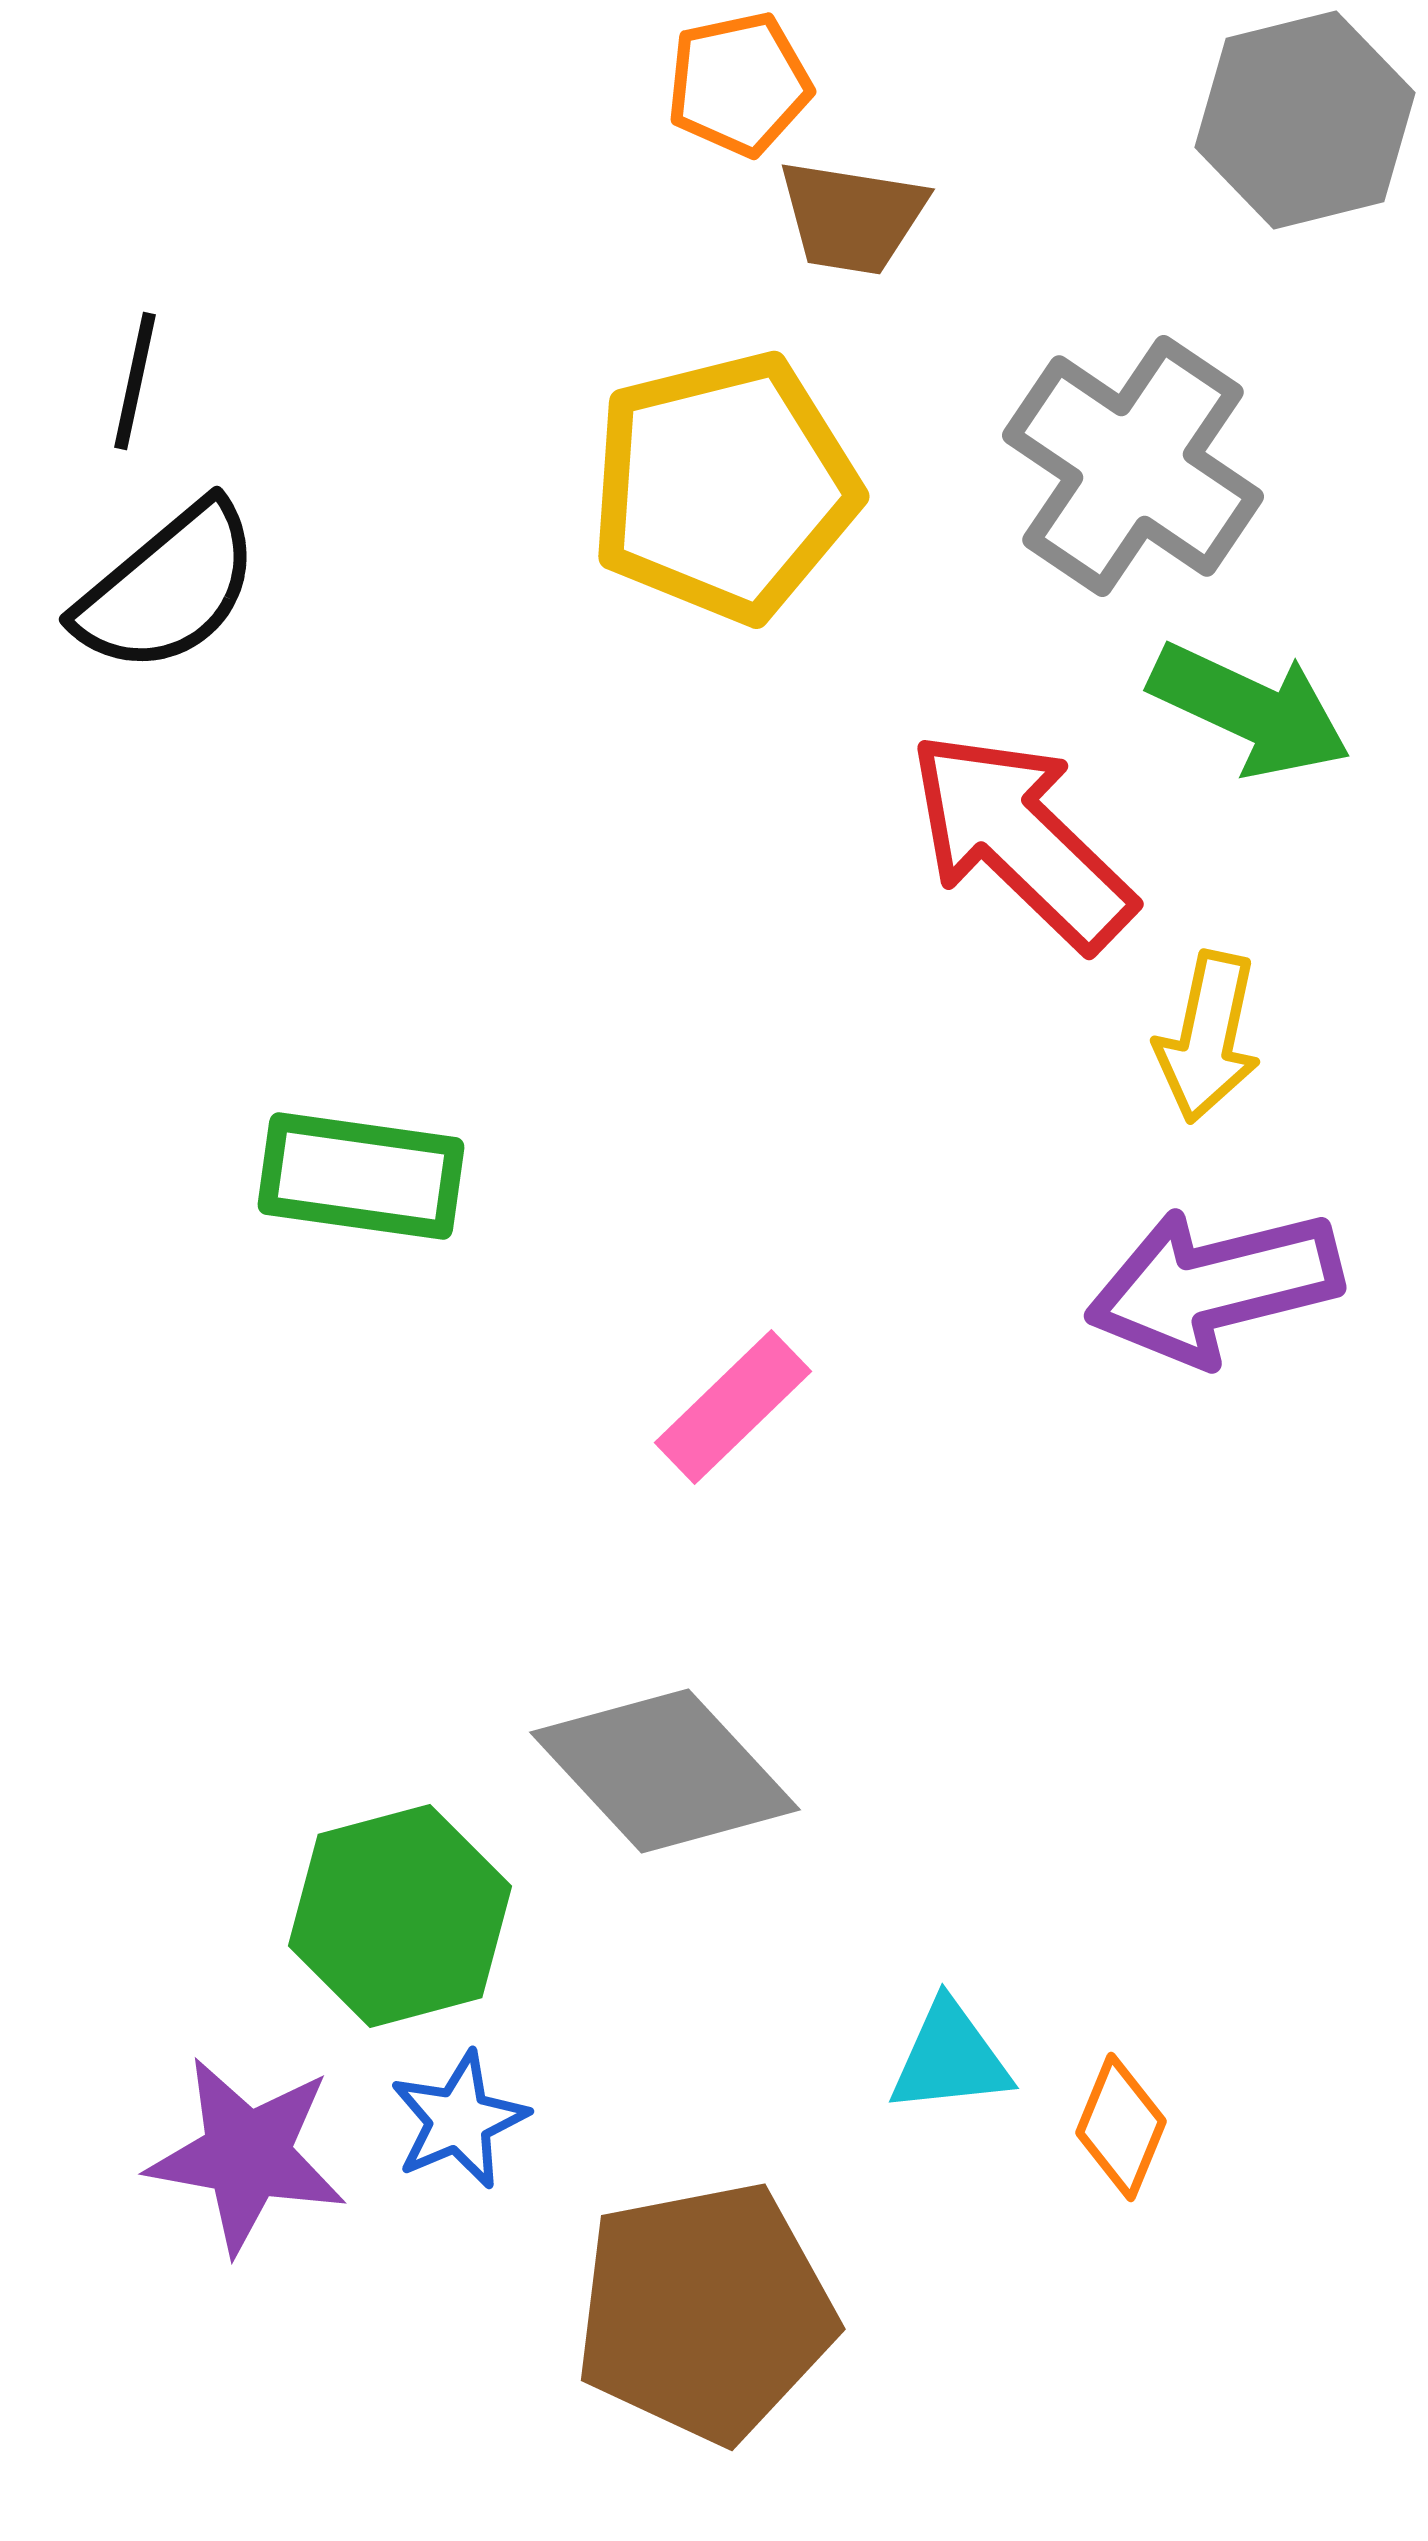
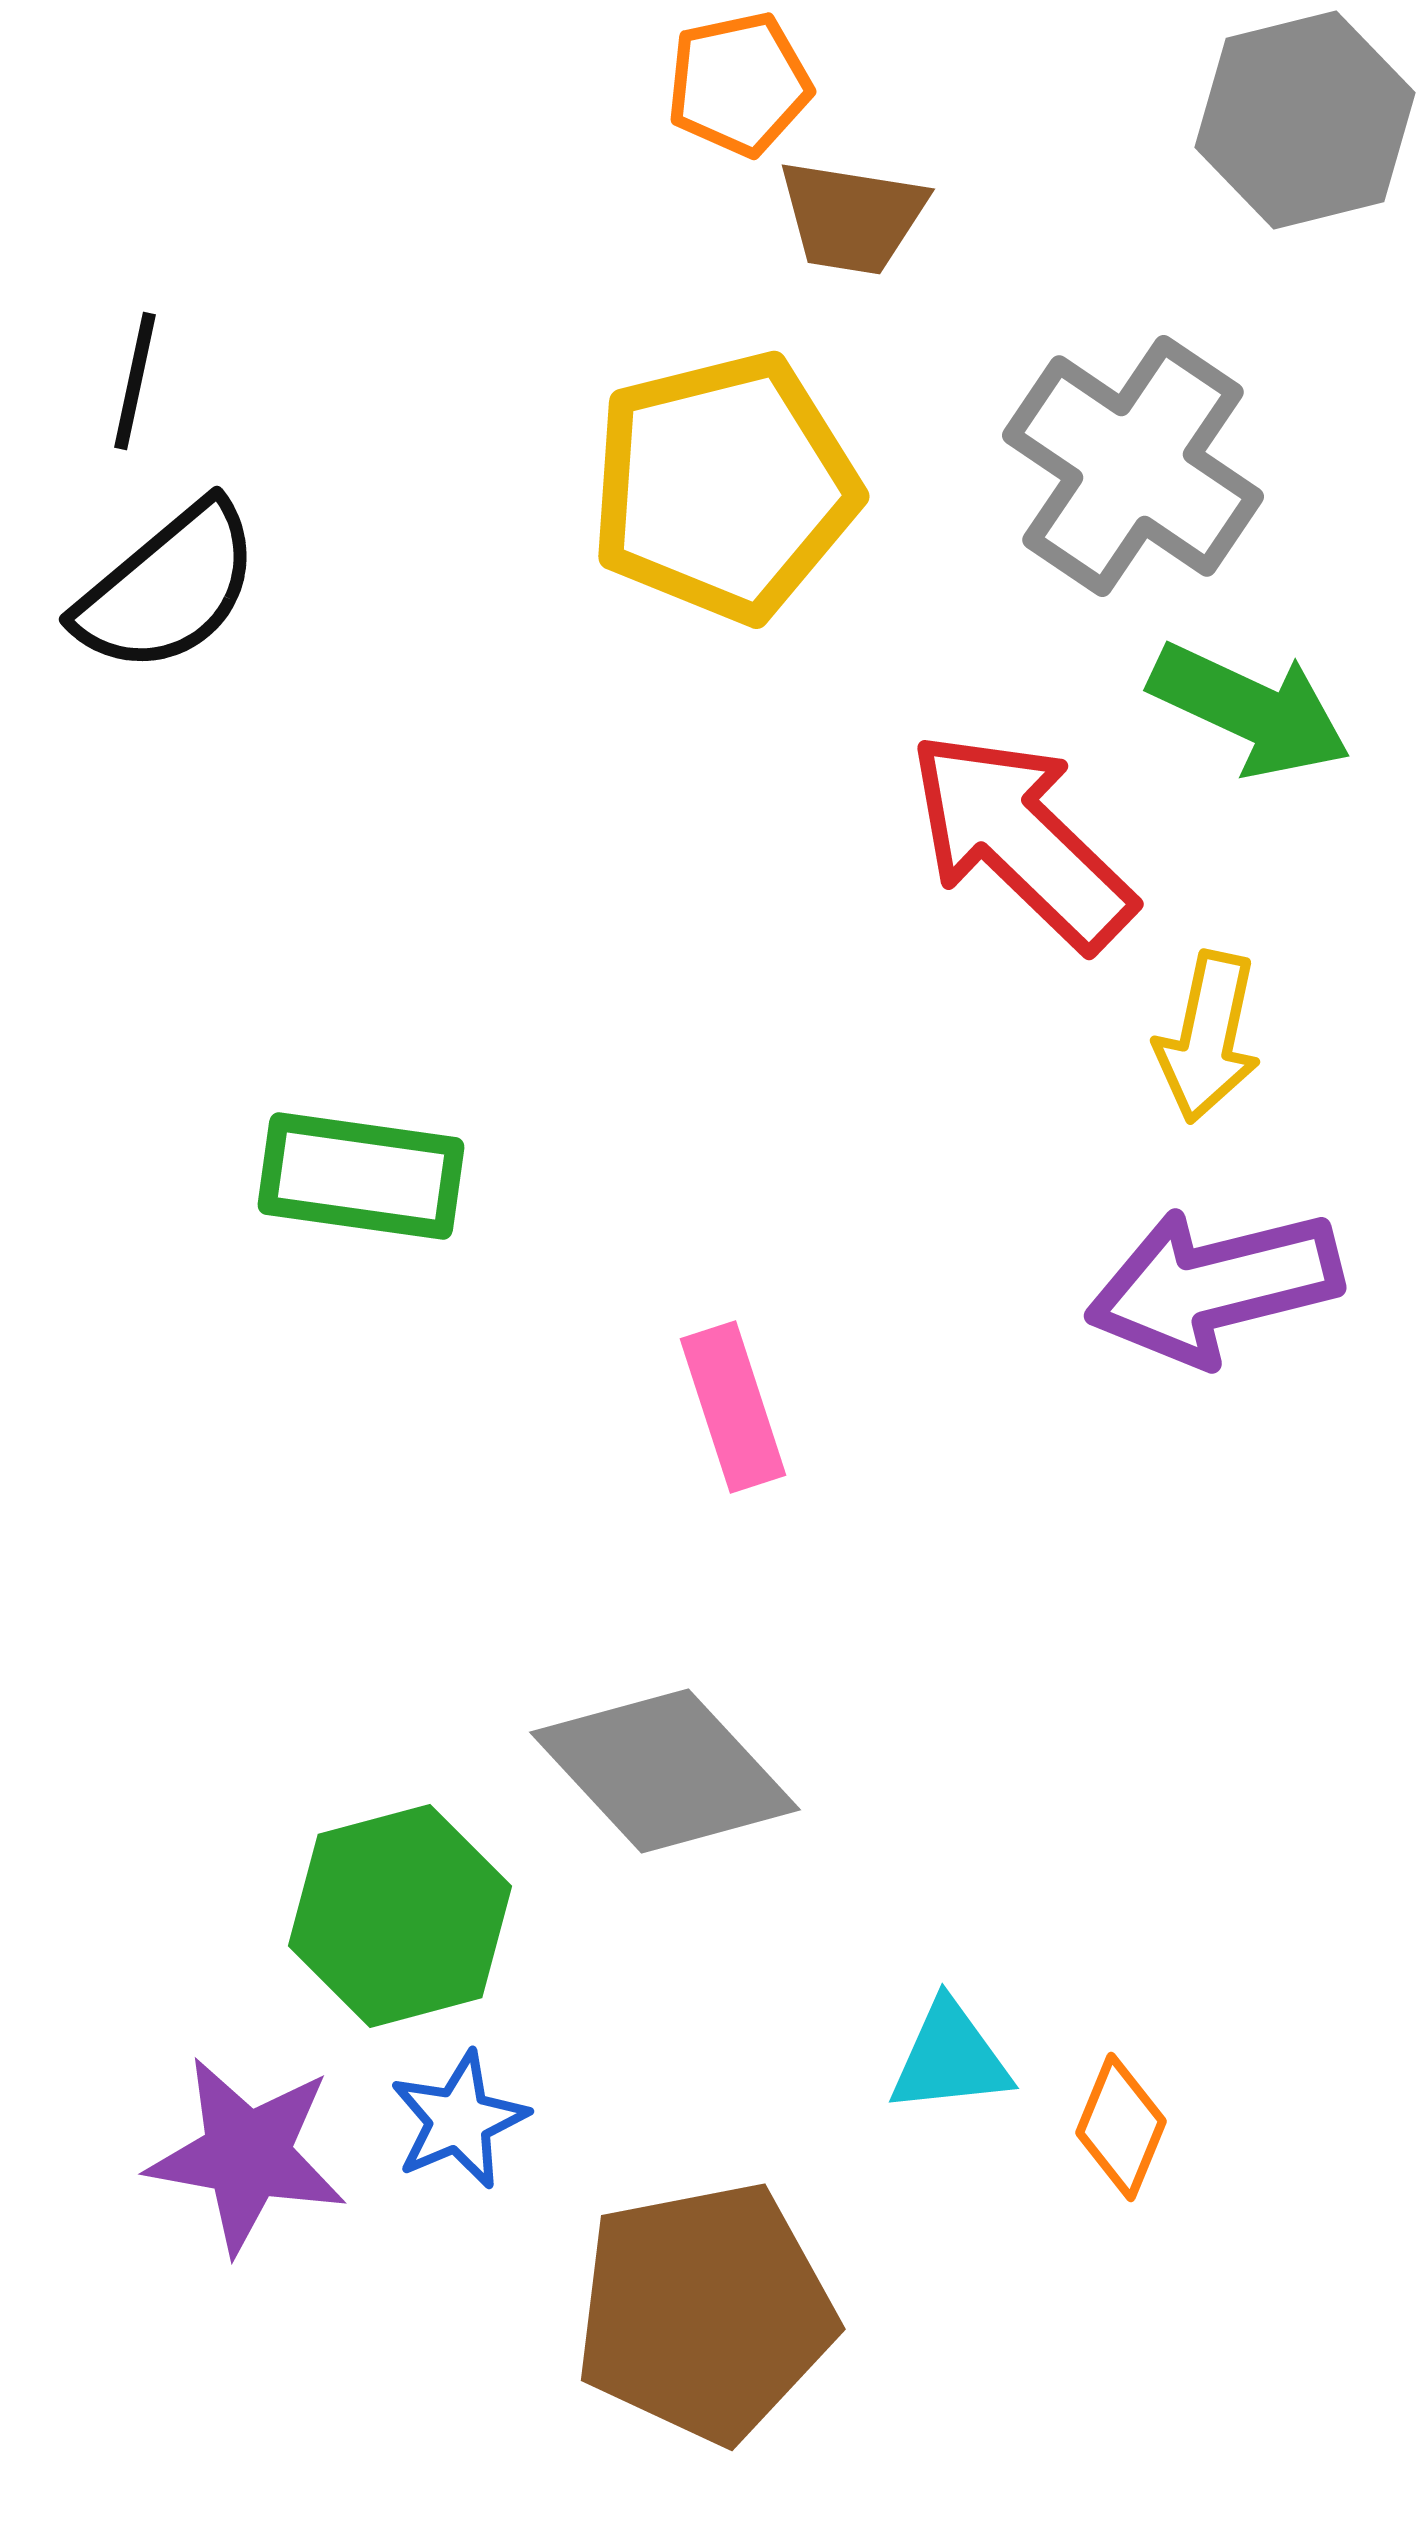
pink rectangle: rotated 64 degrees counterclockwise
